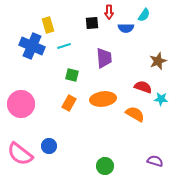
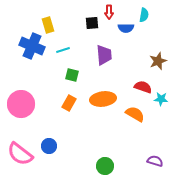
cyan semicircle: rotated 24 degrees counterclockwise
cyan line: moved 1 px left, 4 px down
purple trapezoid: moved 3 px up
